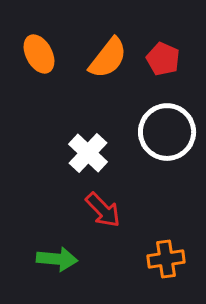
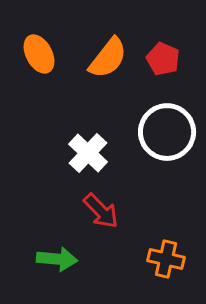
red arrow: moved 2 px left, 1 px down
orange cross: rotated 21 degrees clockwise
